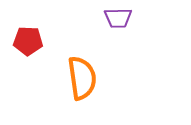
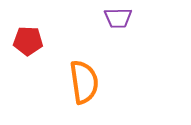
orange semicircle: moved 2 px right, 4 px down
